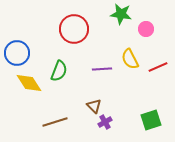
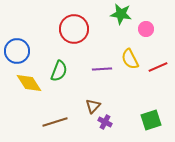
blue circle: moved 2 px up
brown triangle: moved 1 px left; rotated 28 degrees clockwise
purple cross: rotated 32 degrees counterclockwise
